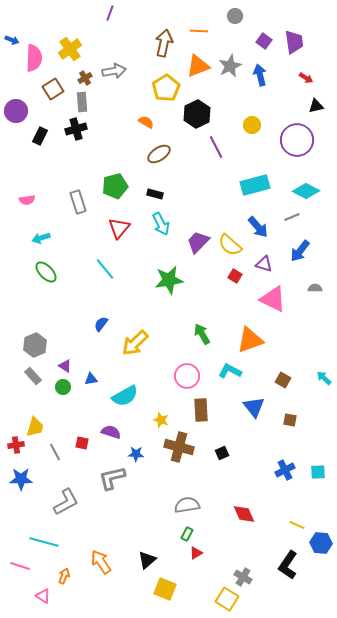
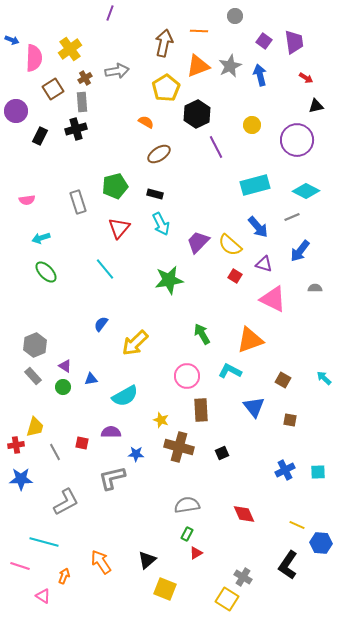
gray arrow at (114, 71): moved 3 px right
purple semicircle at (111, 432): rotated 18 degrees counterclockwise
